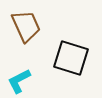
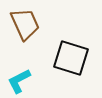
brown trapezoid: moved 1 px left, 2 px up
